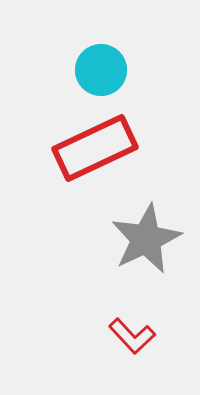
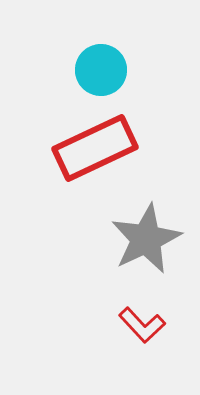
red L-shape: moved 10 px right, 11 px up
